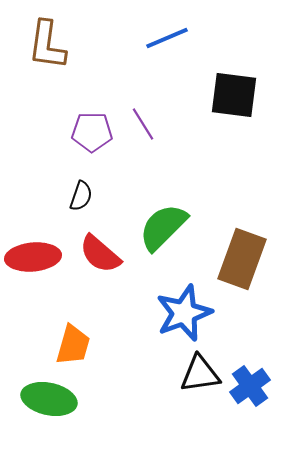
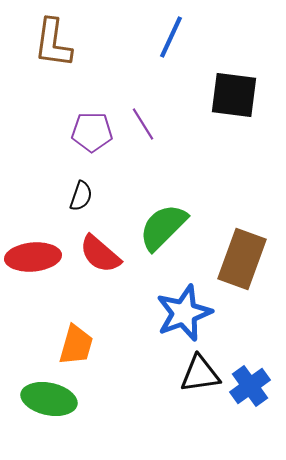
blue line: moved 4 px right, 1 px up; rotated 42 degrees counterclockwise
brown L-shape: moved 6 px right, 2 px up
orange trapezoid: moved 3 px right
